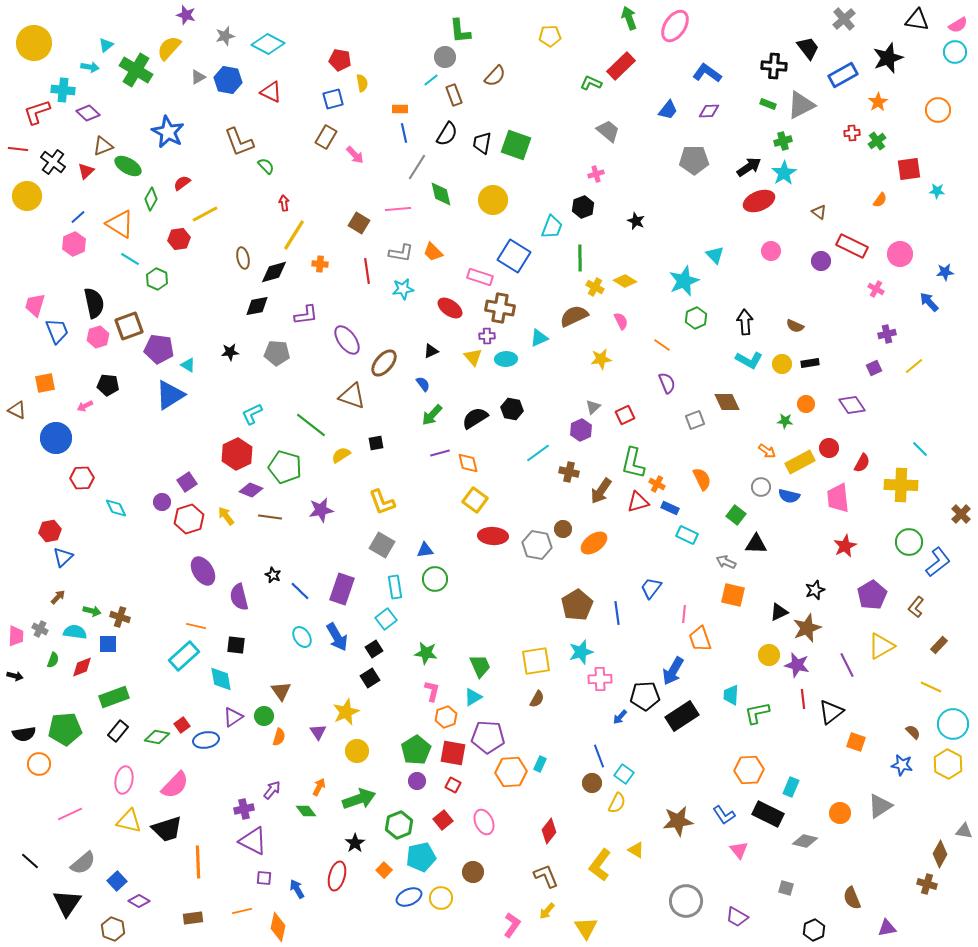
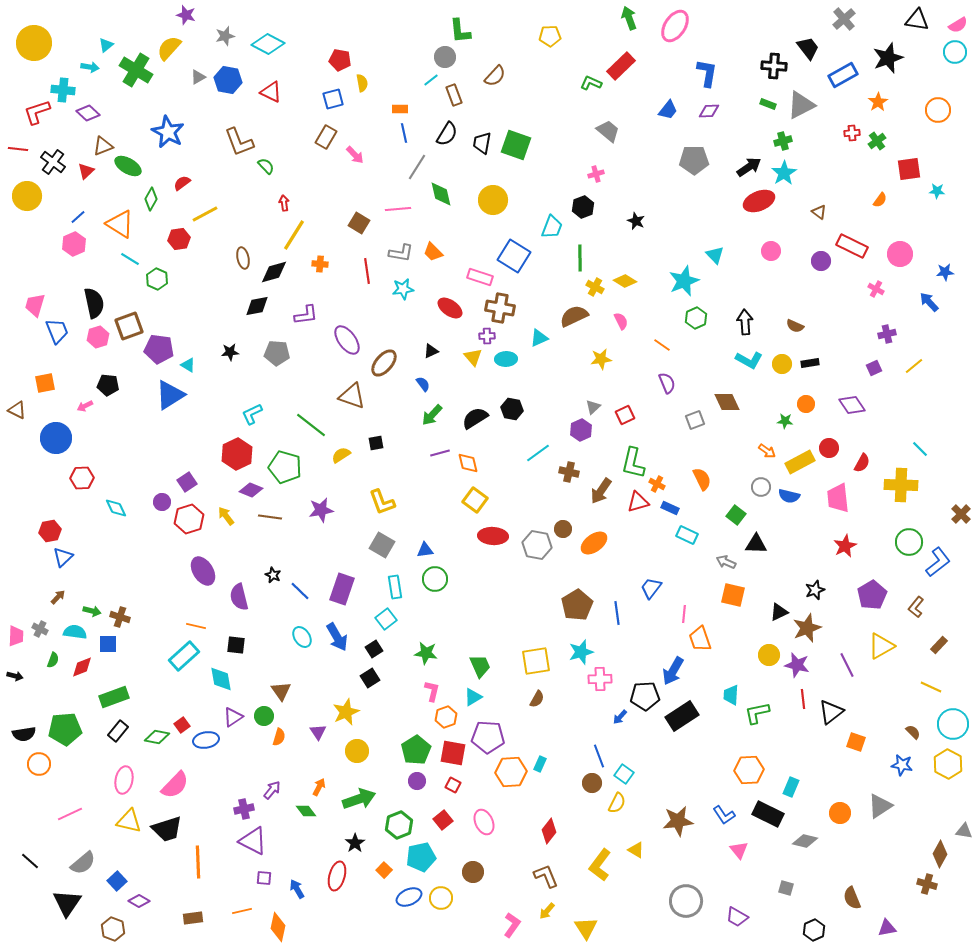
blue L-shape at (707, 73): rotated 64 degrees clockwise
